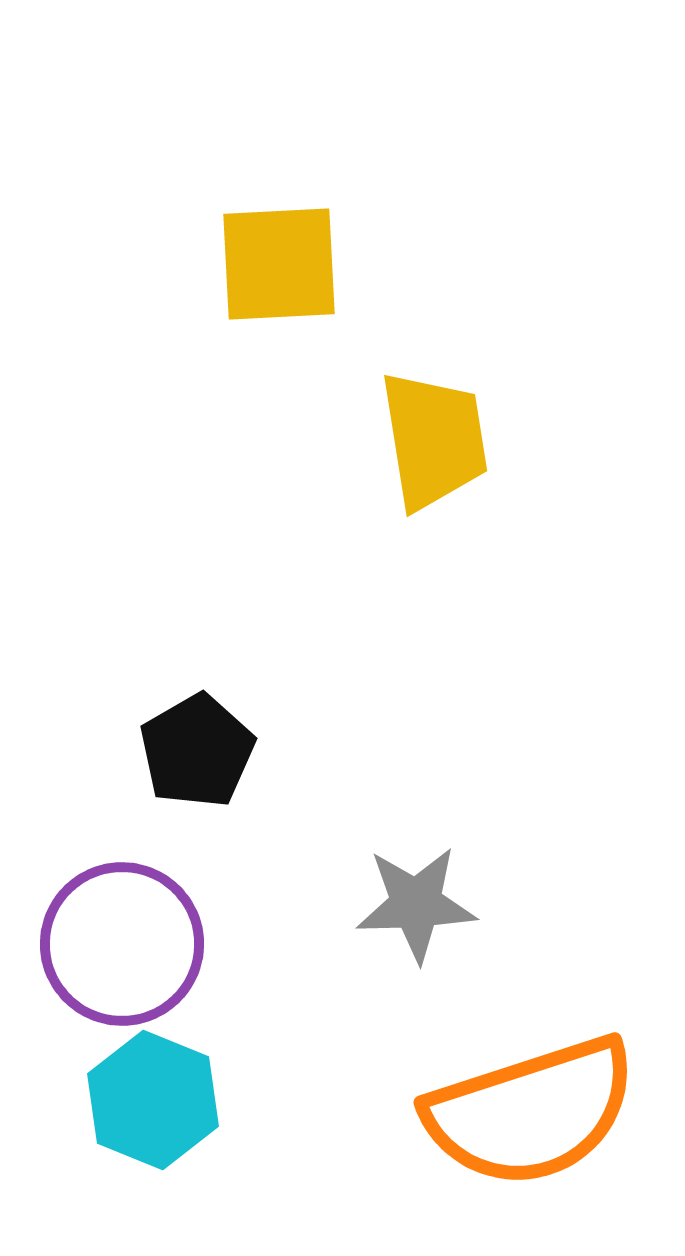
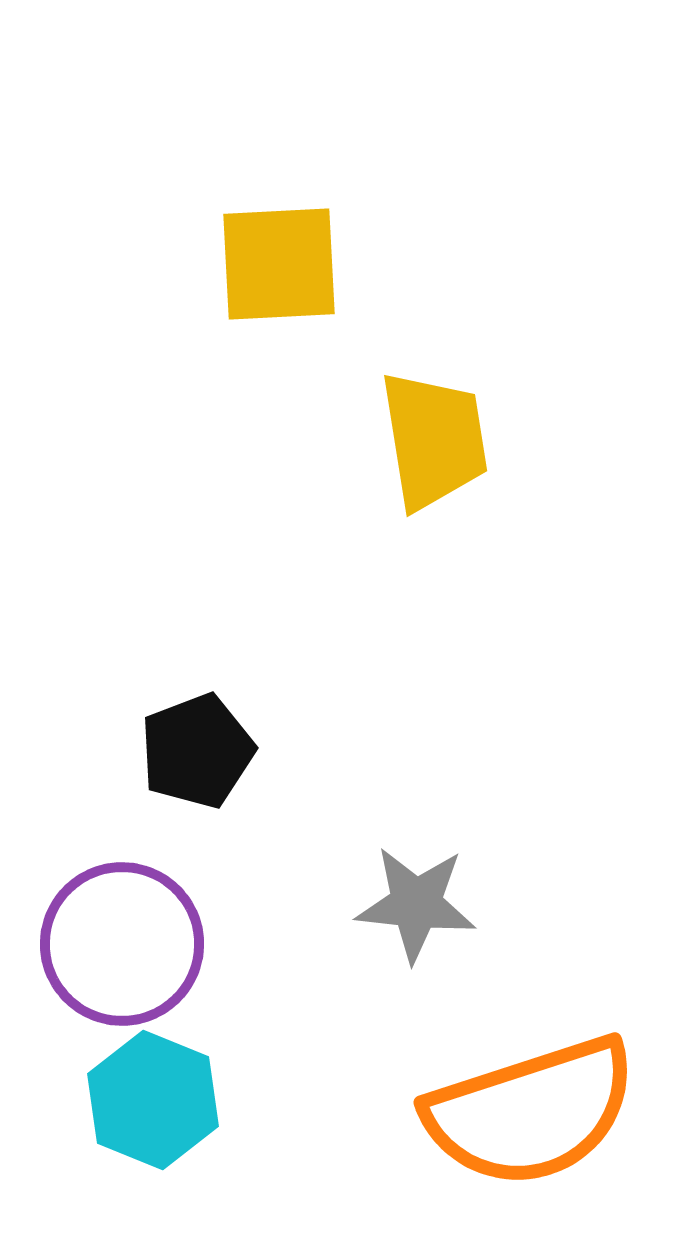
black pentagon: rotated 9 degrees clockwise
gray star: rotated 8 degrees clockwise
